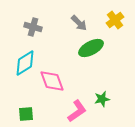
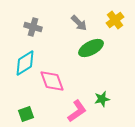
green square: rotated 14 degrees counterclockwise
